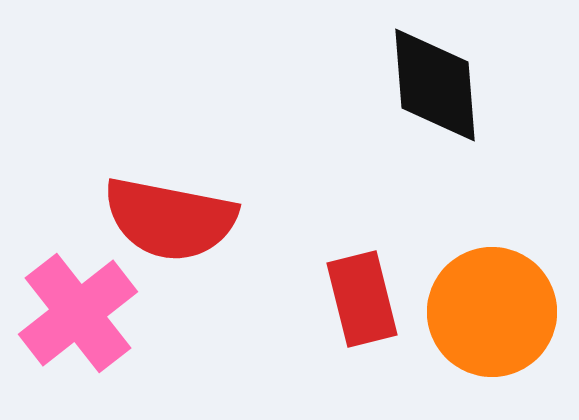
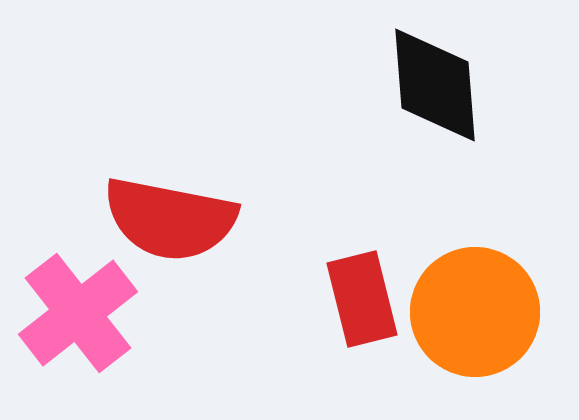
orange circle: moved 17 px left
